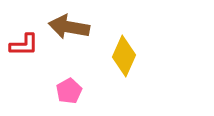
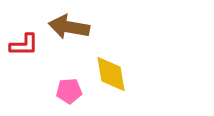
yellow diamond: moved 13 px left, 18 px down; rotated 33 degrees counterclockwise
pink pentagon: rotated 25 degrees clockwise
